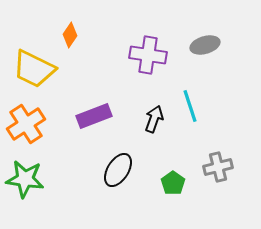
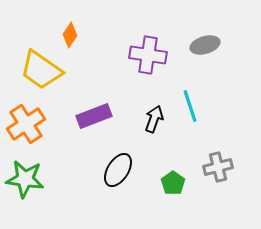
yellow trapezoid: moved 7 px right, 1 px down; rotated 9 degrees clockwise
